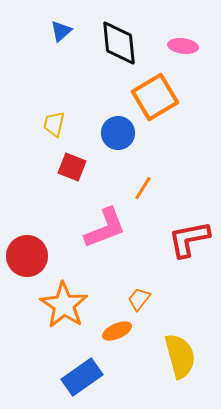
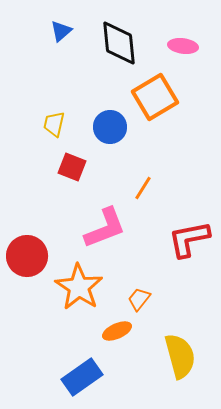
blue circle: moved 8 px left, 6 px up
orange star: moved 15 px right, 18 px up
